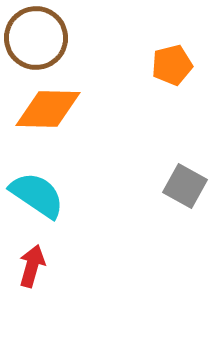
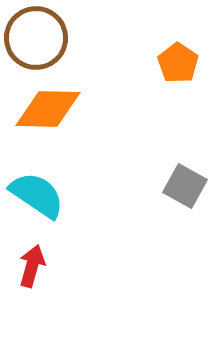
orange pentagon: moved 6 px right, 2 px up; rotated 24 degrees counterclockwise
